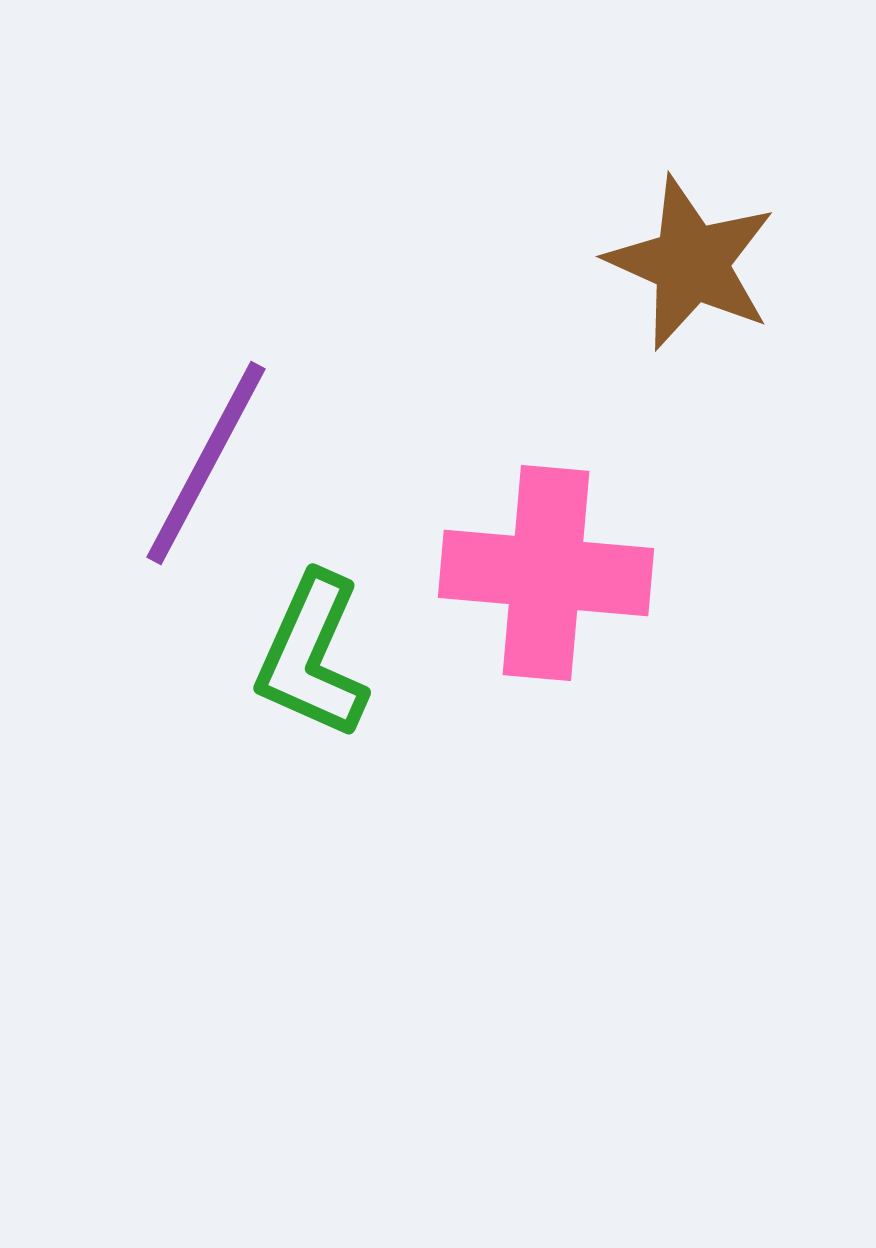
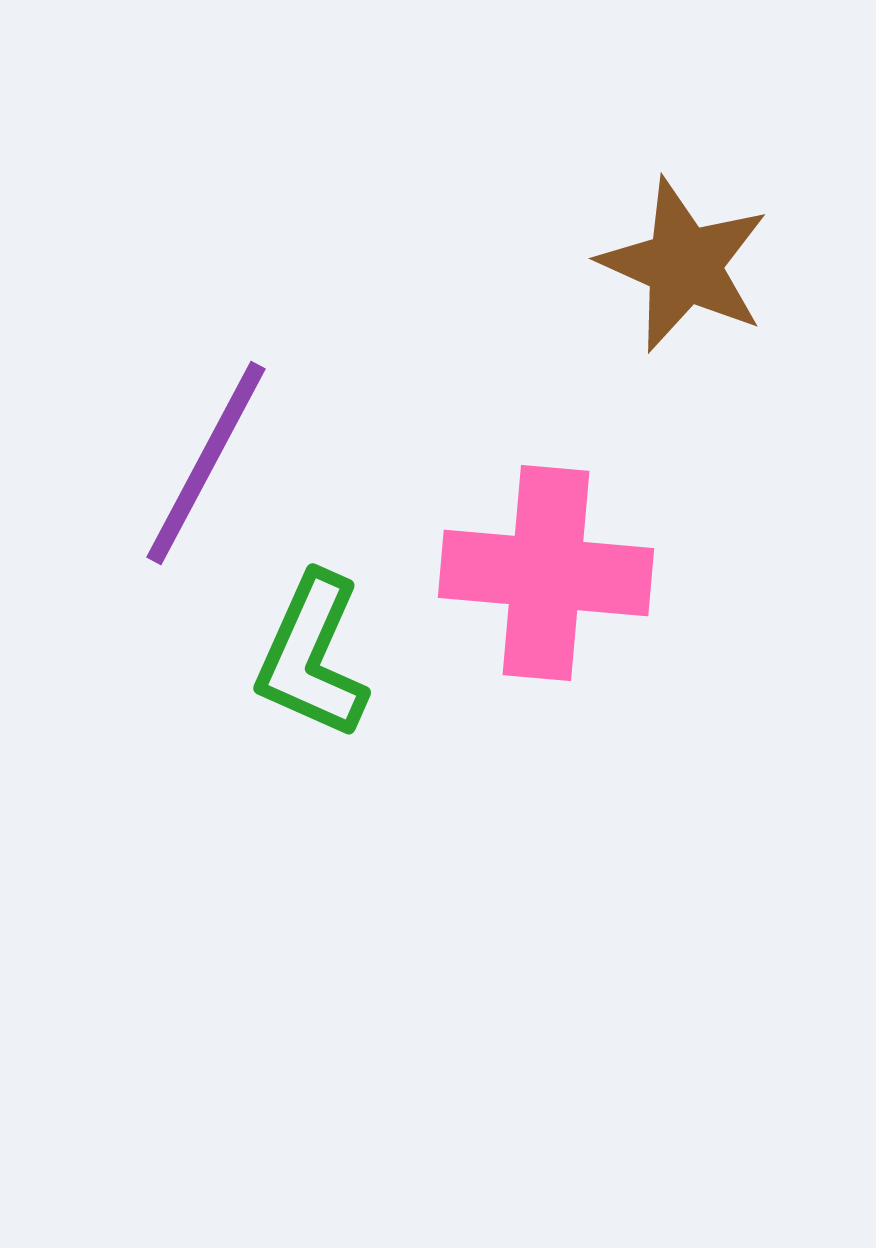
brown star: moved 7 px left, 2 px down
